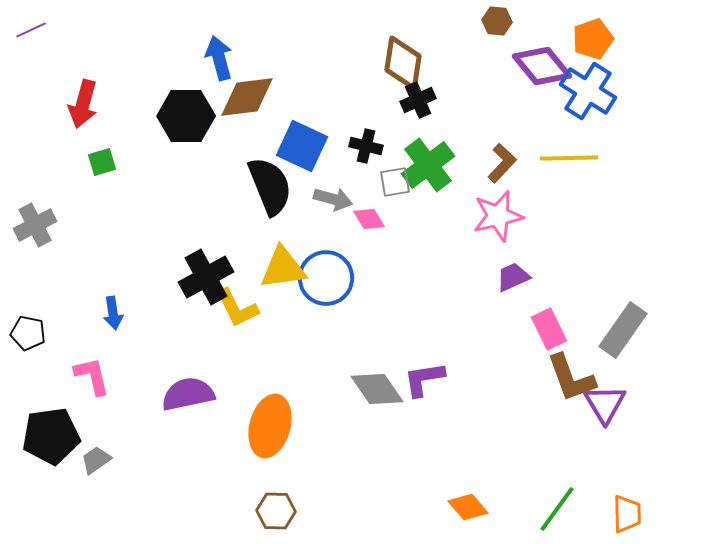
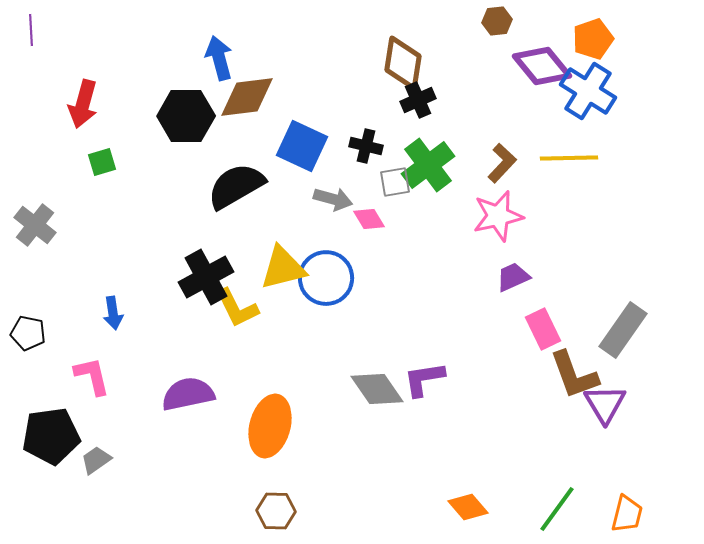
brown hexagon at (497, 21): rotated 12 degrees counterclockwise
purple line at (31, 30): rotated 68 degrees counterclockwise
black semicircle at (270, 186): moved 34 px left; rotated 98 degrees counterclockwise
gray cross at (35, 225): rotated 24 degrees counterclockwise
yellow triangle at (283, 268): rotated 6 degrees counterclockwise
pink rectangle at (549, 329): moved 6 px left
brown L-shape at (571, 378): moved 3 px right, 3 px up
orange trapezoid at (627, 514): rotated 15 degrees clockwise
